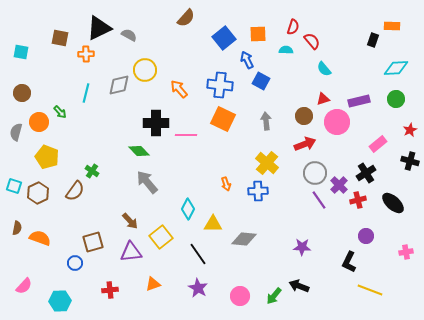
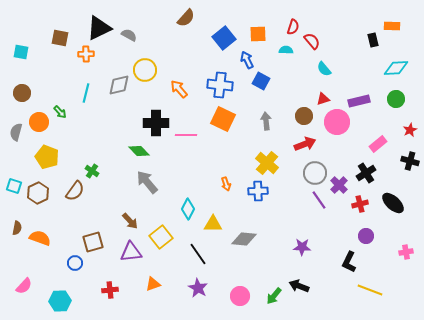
black rectangle at (373, 40): rotated 32 degrees counterclockwise
red cross at (358, 200): moved 2 px right, 4 px down
